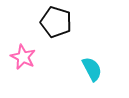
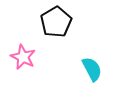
black pentagon: rotated 24 degrees clockwise
